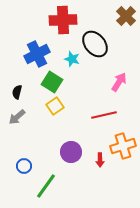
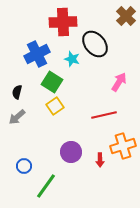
red cross: moved 2 px down
